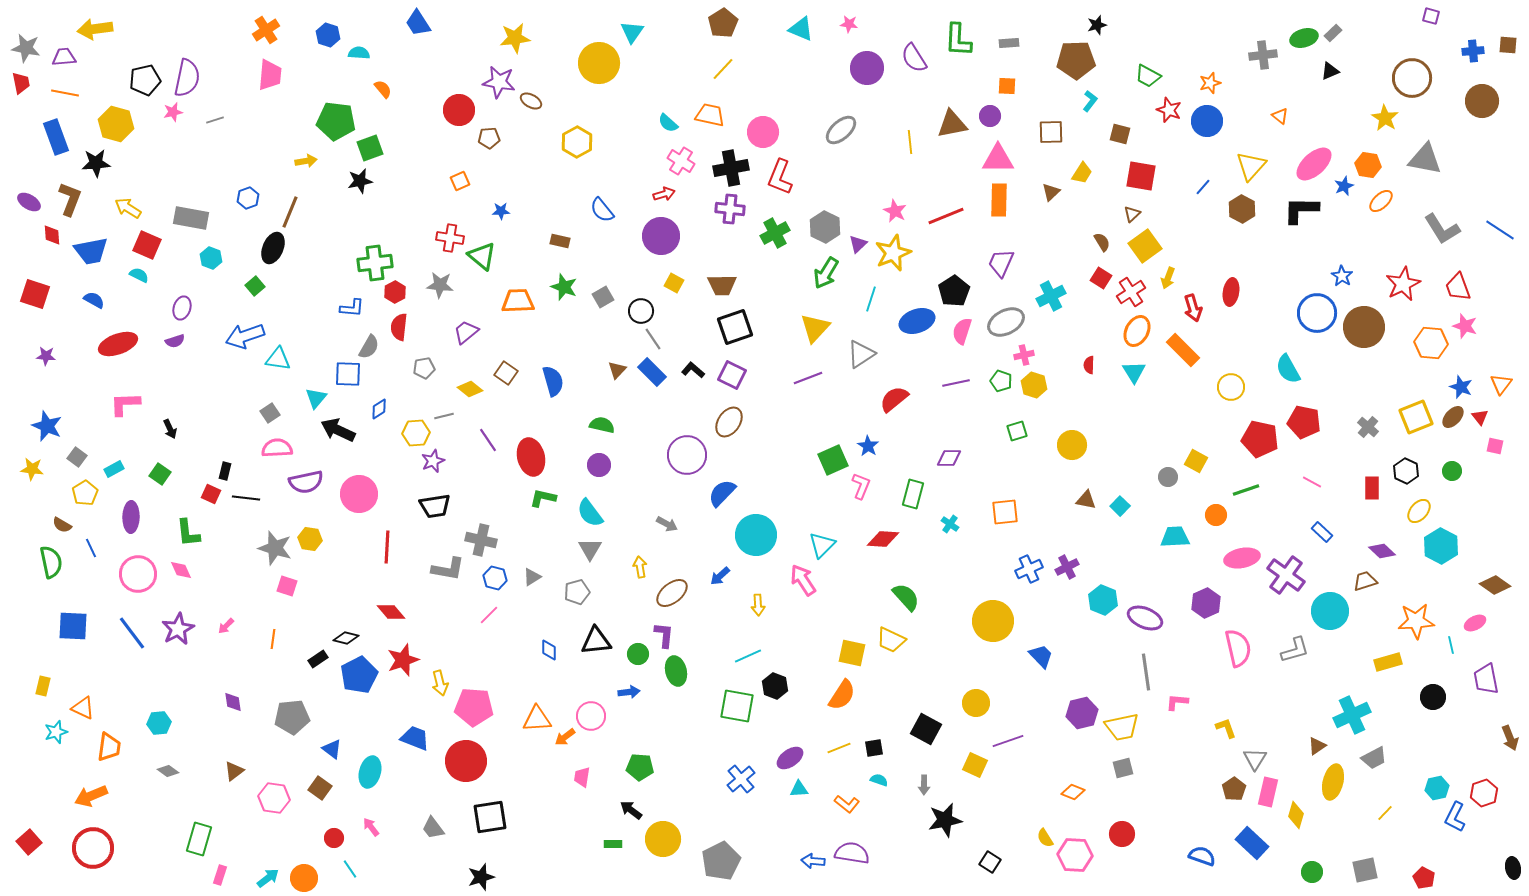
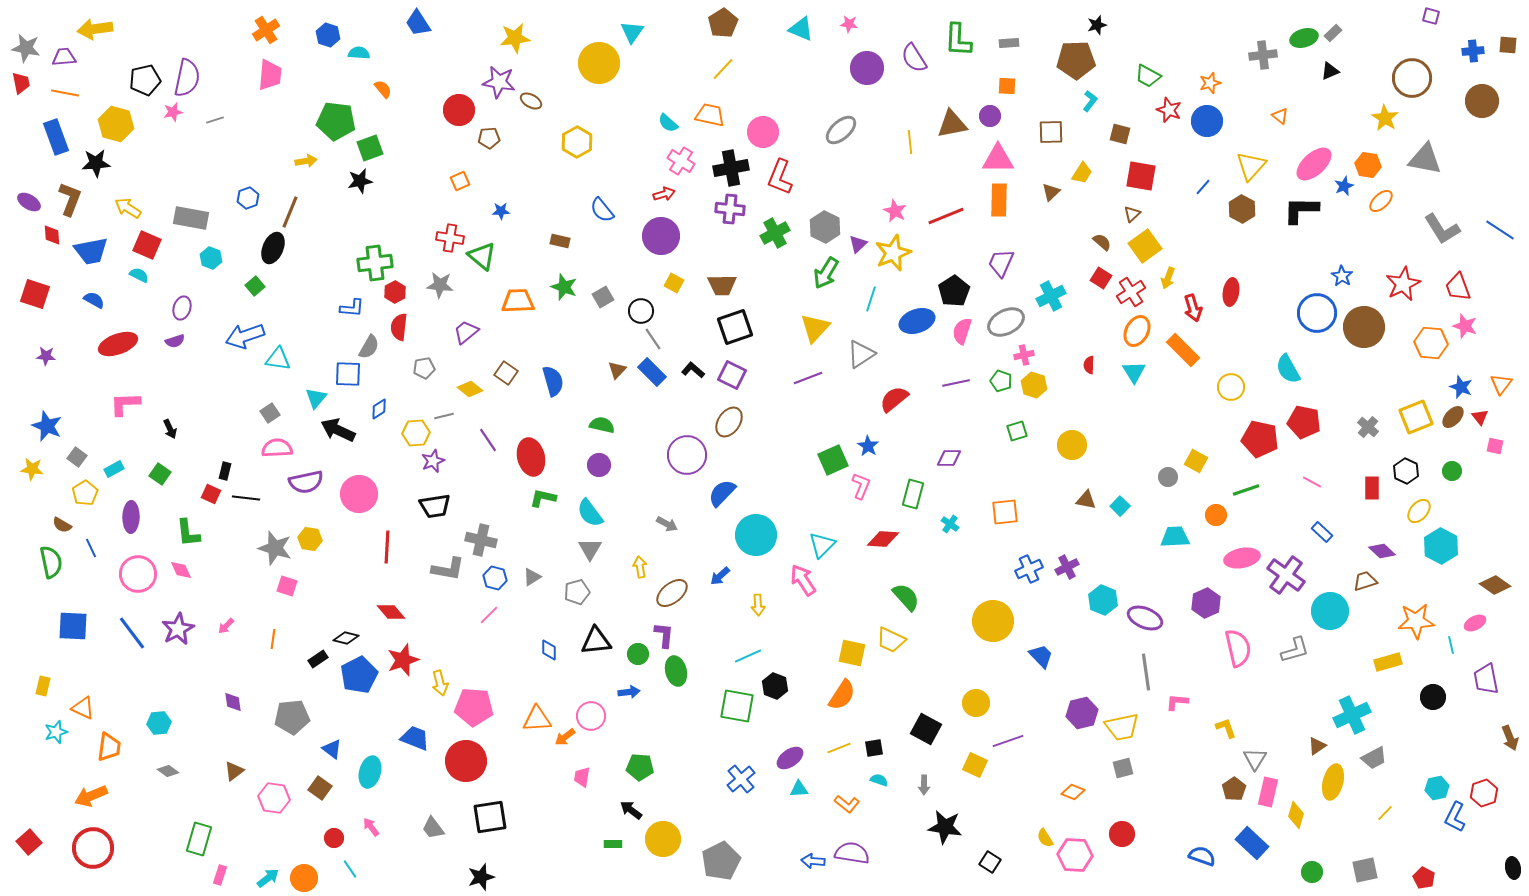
brown semicircle at (1102, 242): rotated 18 degrees counterclockwise
black star at (945, 820): moved 7 px down; rotated 20 degrees clockwise
